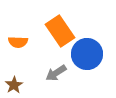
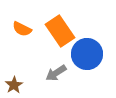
orange semicircle: moved 4 px right, 13 px up; rotated 24 degrees clockwise
